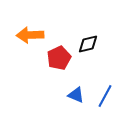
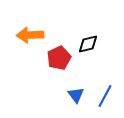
blue triangle: rotated 30 degrees clockwise
